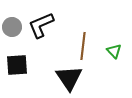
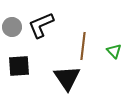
black square: moved 2 px right, 1 px down
black triangle: moved 2 px left
